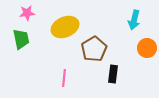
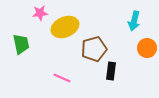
pink star: moved 13 px right
cyan arrow: moved 1 px down
green trapezoid: moved 5 px down
brown pentagon: rotated 15 degrees clockwise
black rectangle: moved 2 px left, 3 px up
pink line: moved 2 px left; rotated 72 degrees counterclockwise
